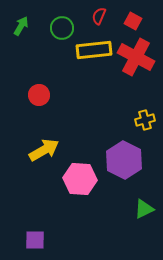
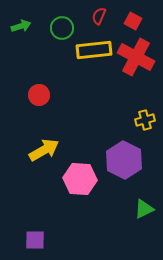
green arrow: rotated 42 degrees clockwise
